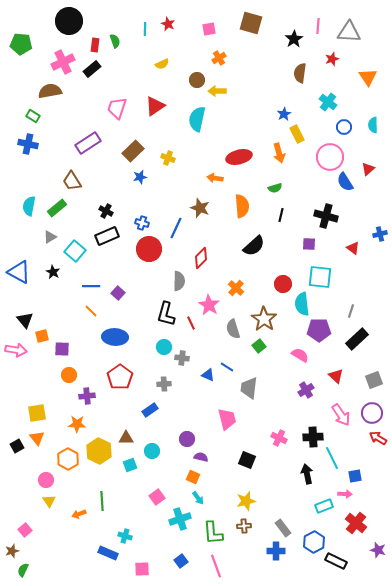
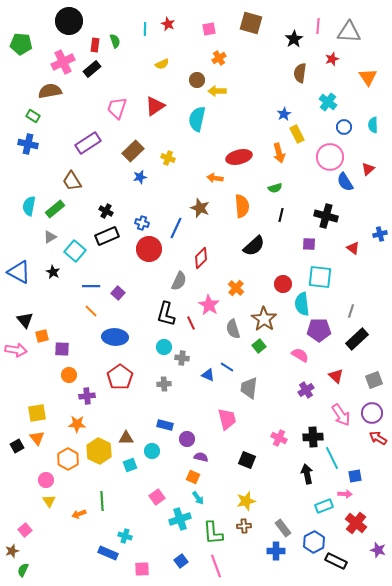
green rectangle at (57, 208): moved 2 px left, 1 px down
gray semicircle at (179, 281): rotated 24 degrees clockwise
blue rectangle at (150, 410): moved 15 px right, 15 px down; rotated 49 degrees clockwise
